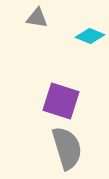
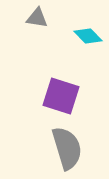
cyan diamond: moved 2 px left; rotated 24 degrees clockwise
purple square: moved 5 px up
